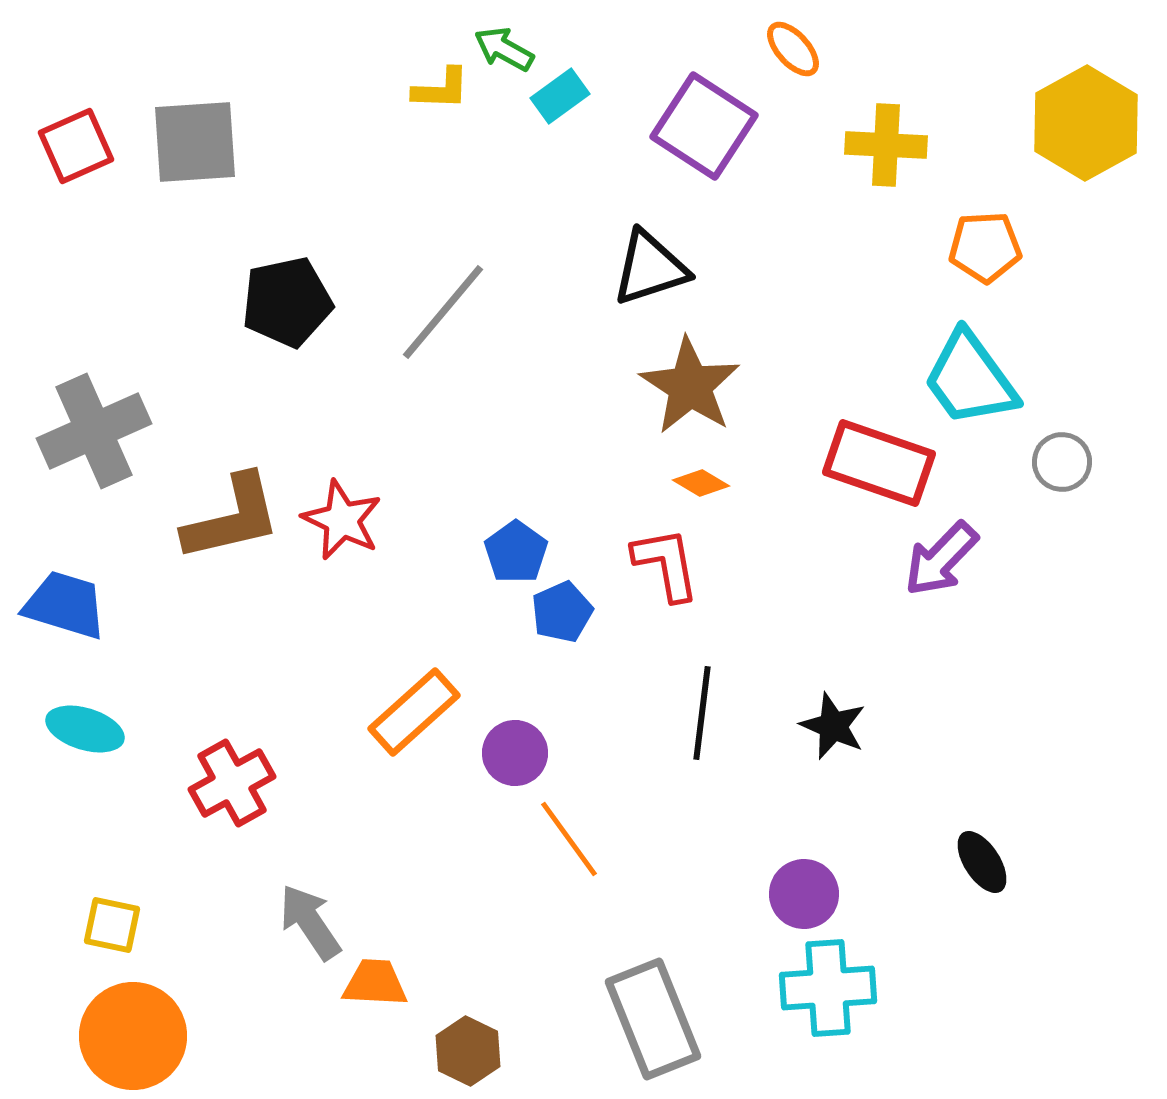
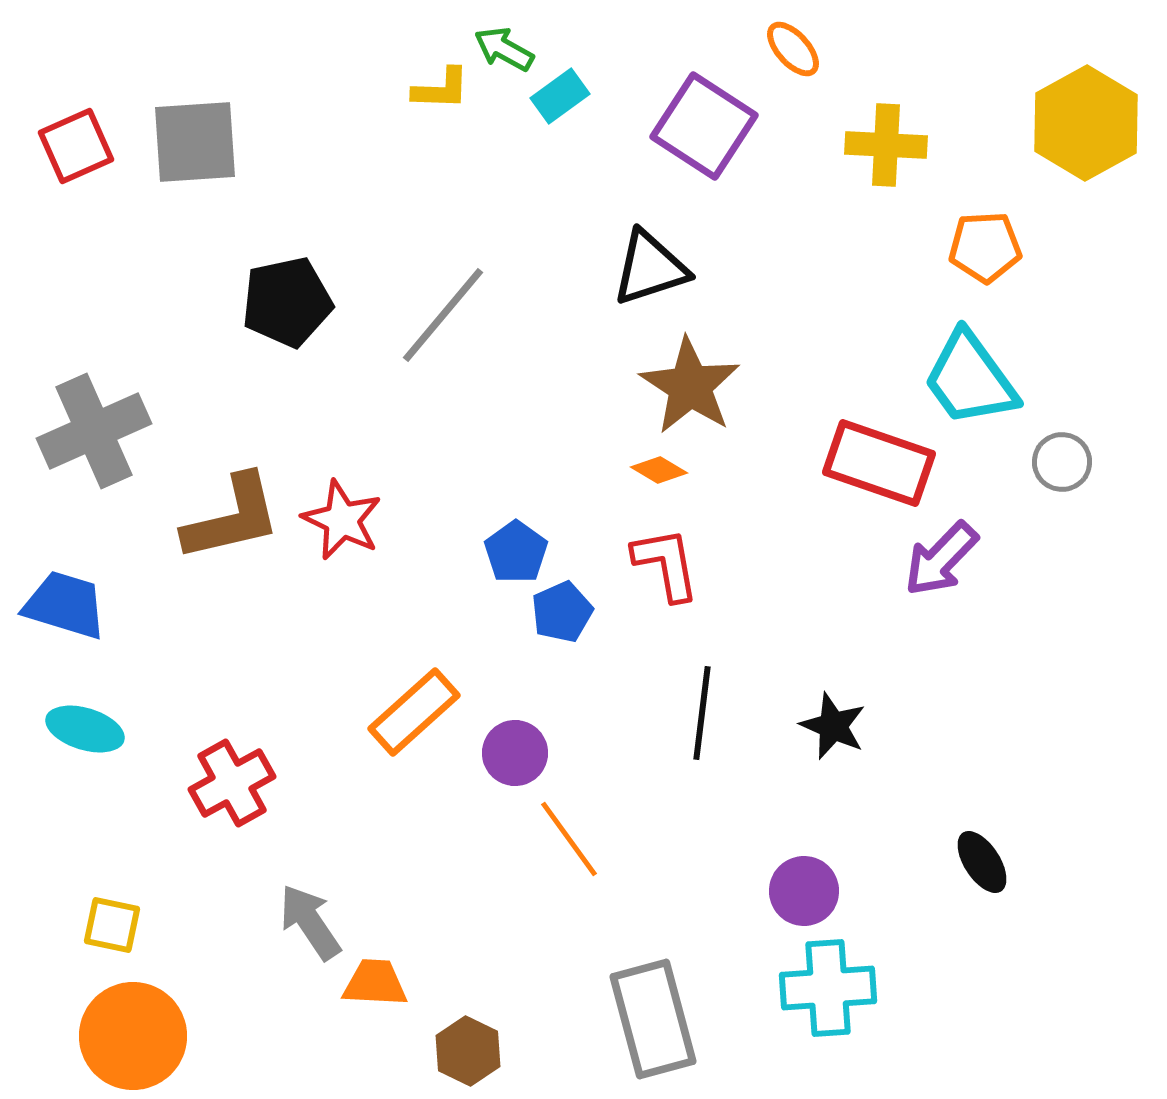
gray line at (443, 312): moved 3 px down
orange diamond at (701, 483): moved 42 px left, 13 px up
purple circle at (804, 894): moved 3 px up
gray rectangle at (653, 1019): rotated 7 degrees clockwise
